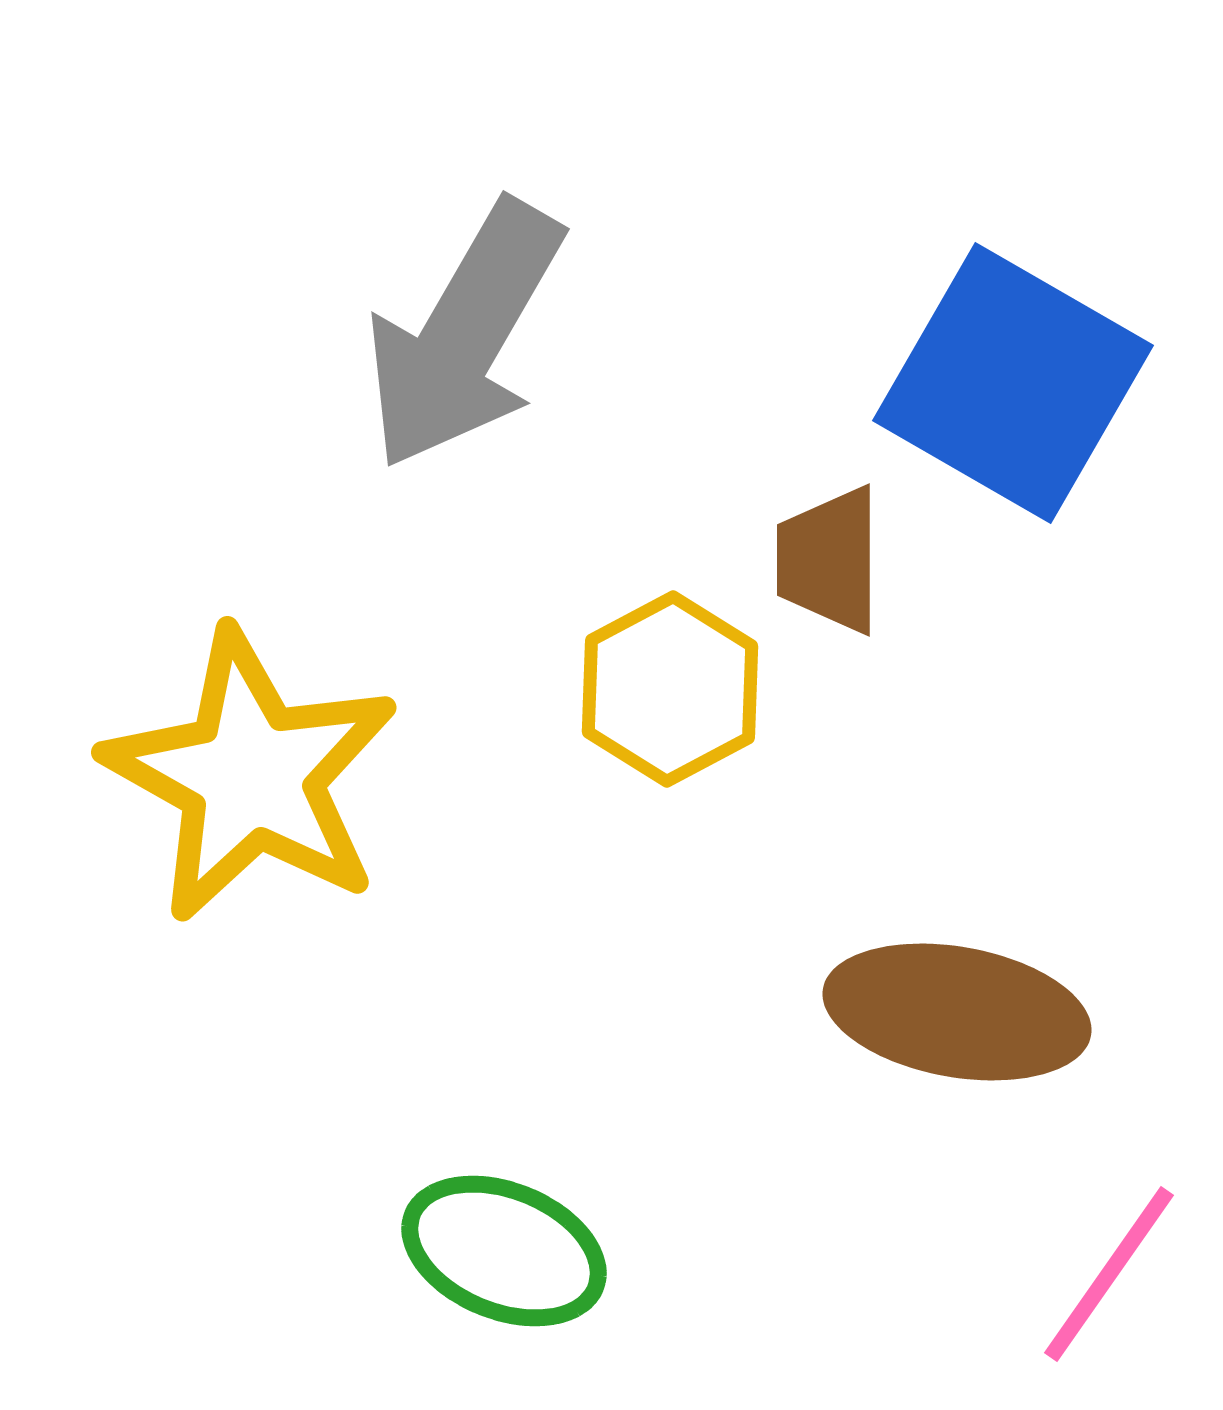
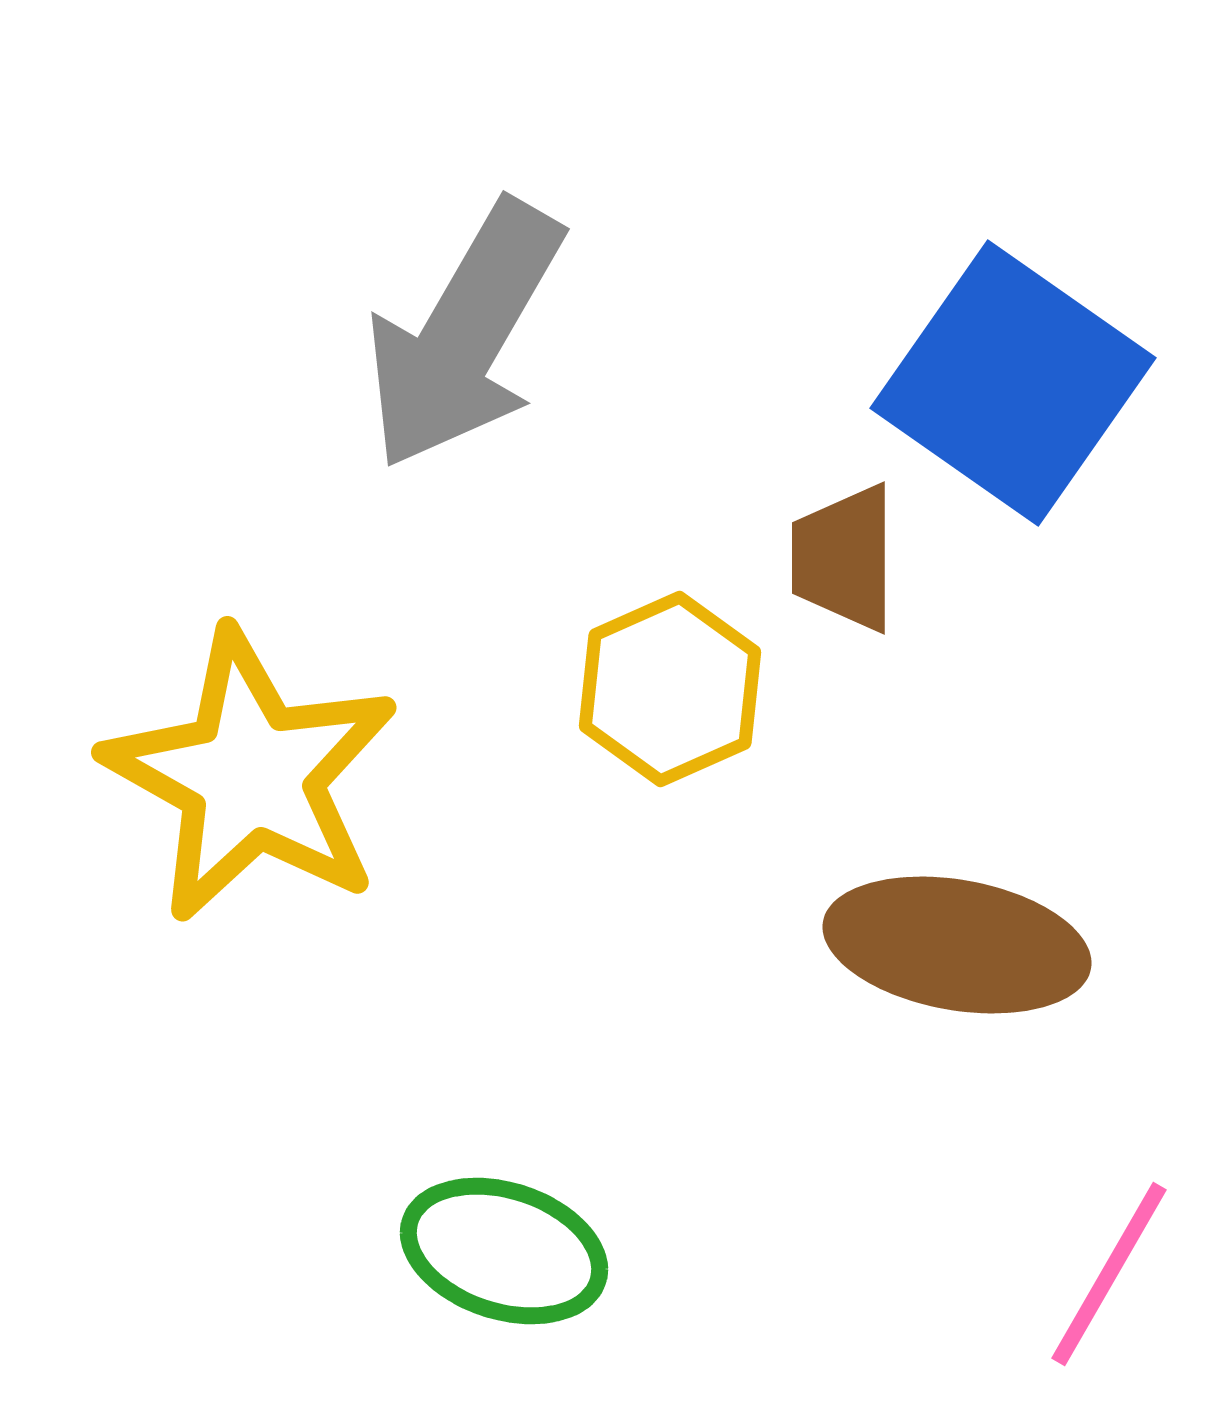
blue square: rotated 5 degrees clockwise
brown trapezoid: moved 15 px right, 2 px up
yellow hexagon: rotated 4 degrees clockwise
brown ellipse: moved 67 px up
green ellipse: rotated 4 degrees counterclockwise
pink line: rotated 5 degrees counterclockwise
